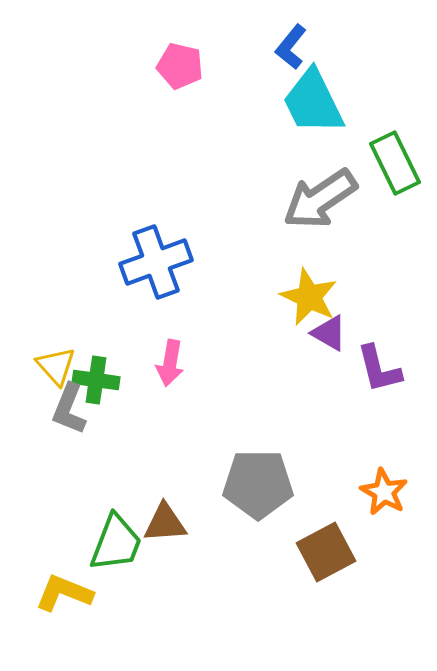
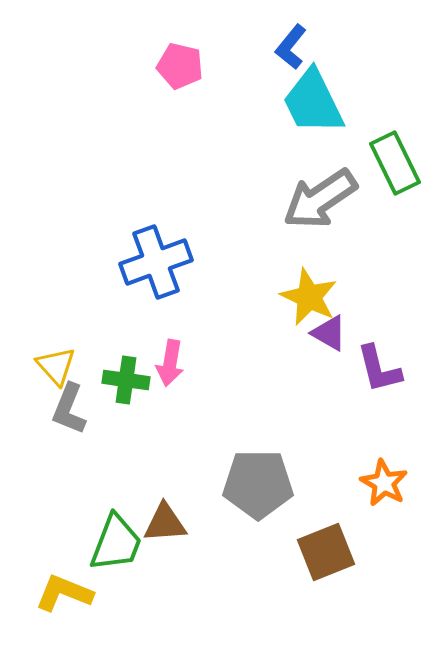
green cross: moved 30 px right
orange star: moved 9 px up
brown square: rotated 6 degrees clockwise
